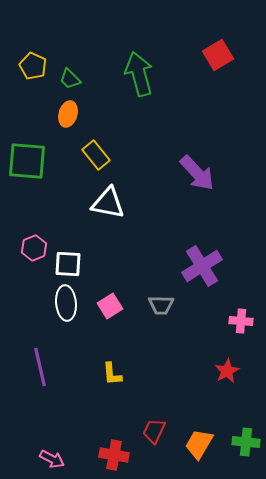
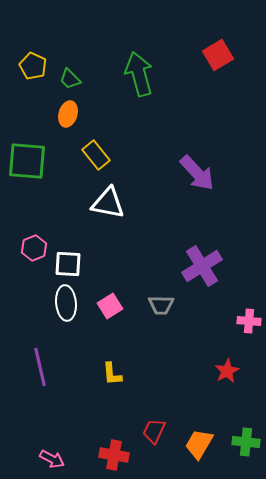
pink cross: moved 8 px right
